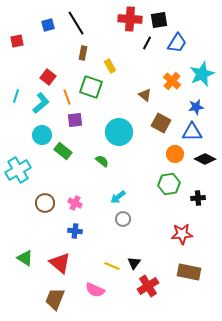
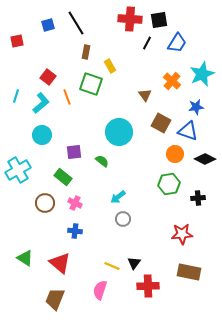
brown rectangle at (83, 53): moved 3 px right, 1 px up
green square at (91, 87): moved 3 px up
brown triangle at (145, 95): rotated 16 degrees clockwise
purple square at (75, 120): moved 1 px left, 32 px down
blue triangle at (192, 132): moved 4 px left, 1 px up; rotated 20 degrees clockwise
green rectangle at (63, 151): moved 26 px down
red cross at (148, 286): rotated 30 degrees clockwise
pink semicircle at (95, 290): moved 5 px right; rotated 84 degrees clockwise
